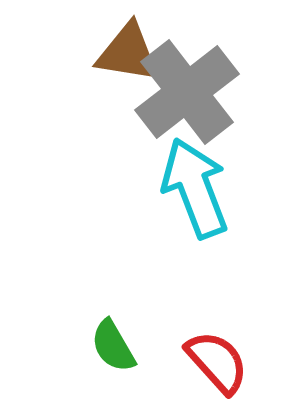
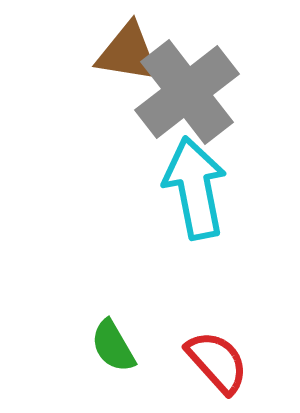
cyan arrow: rotated 10 degrees clockwise
